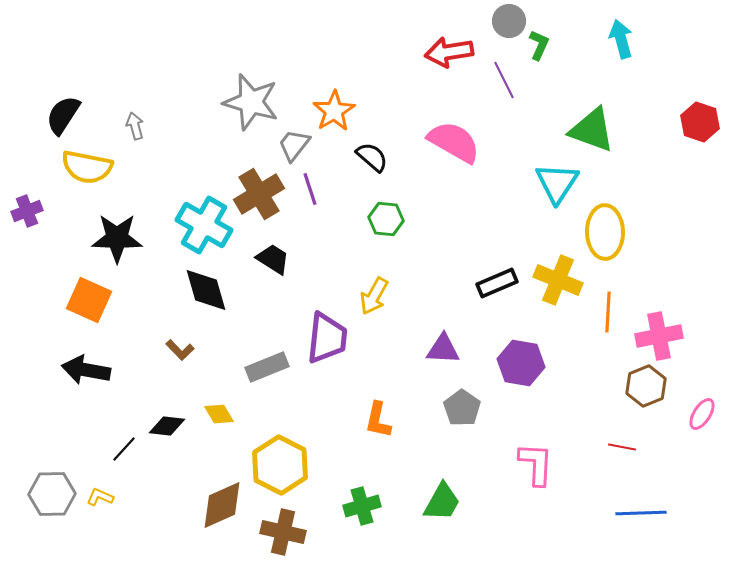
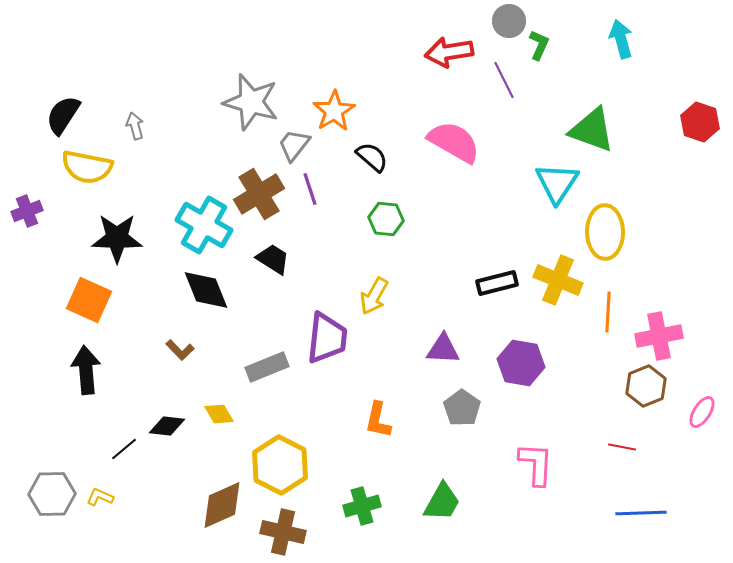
black rectangle at (497, 283): rotated 9 degrees clockwise
black diamond at (206, 290): rotated 6 degrees counterclockwise
black arrow at (86, 370): rotated 75 degrees clockwise
pink ellipse at (702, 414): moved 2 px up
black line at (124, 449): rotated 8 degrees clockwise
